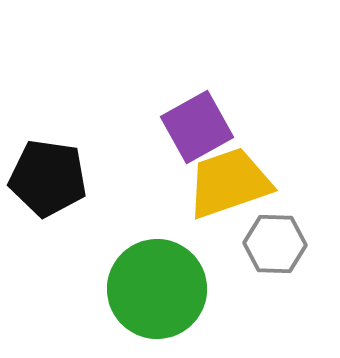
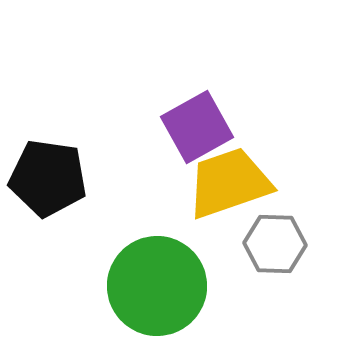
green circle: moved 3 px up
